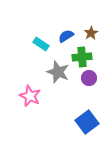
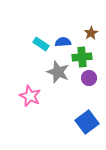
blue semicircle: moved 3 px left, 6 px down; rotated 28 degrees clockwise
